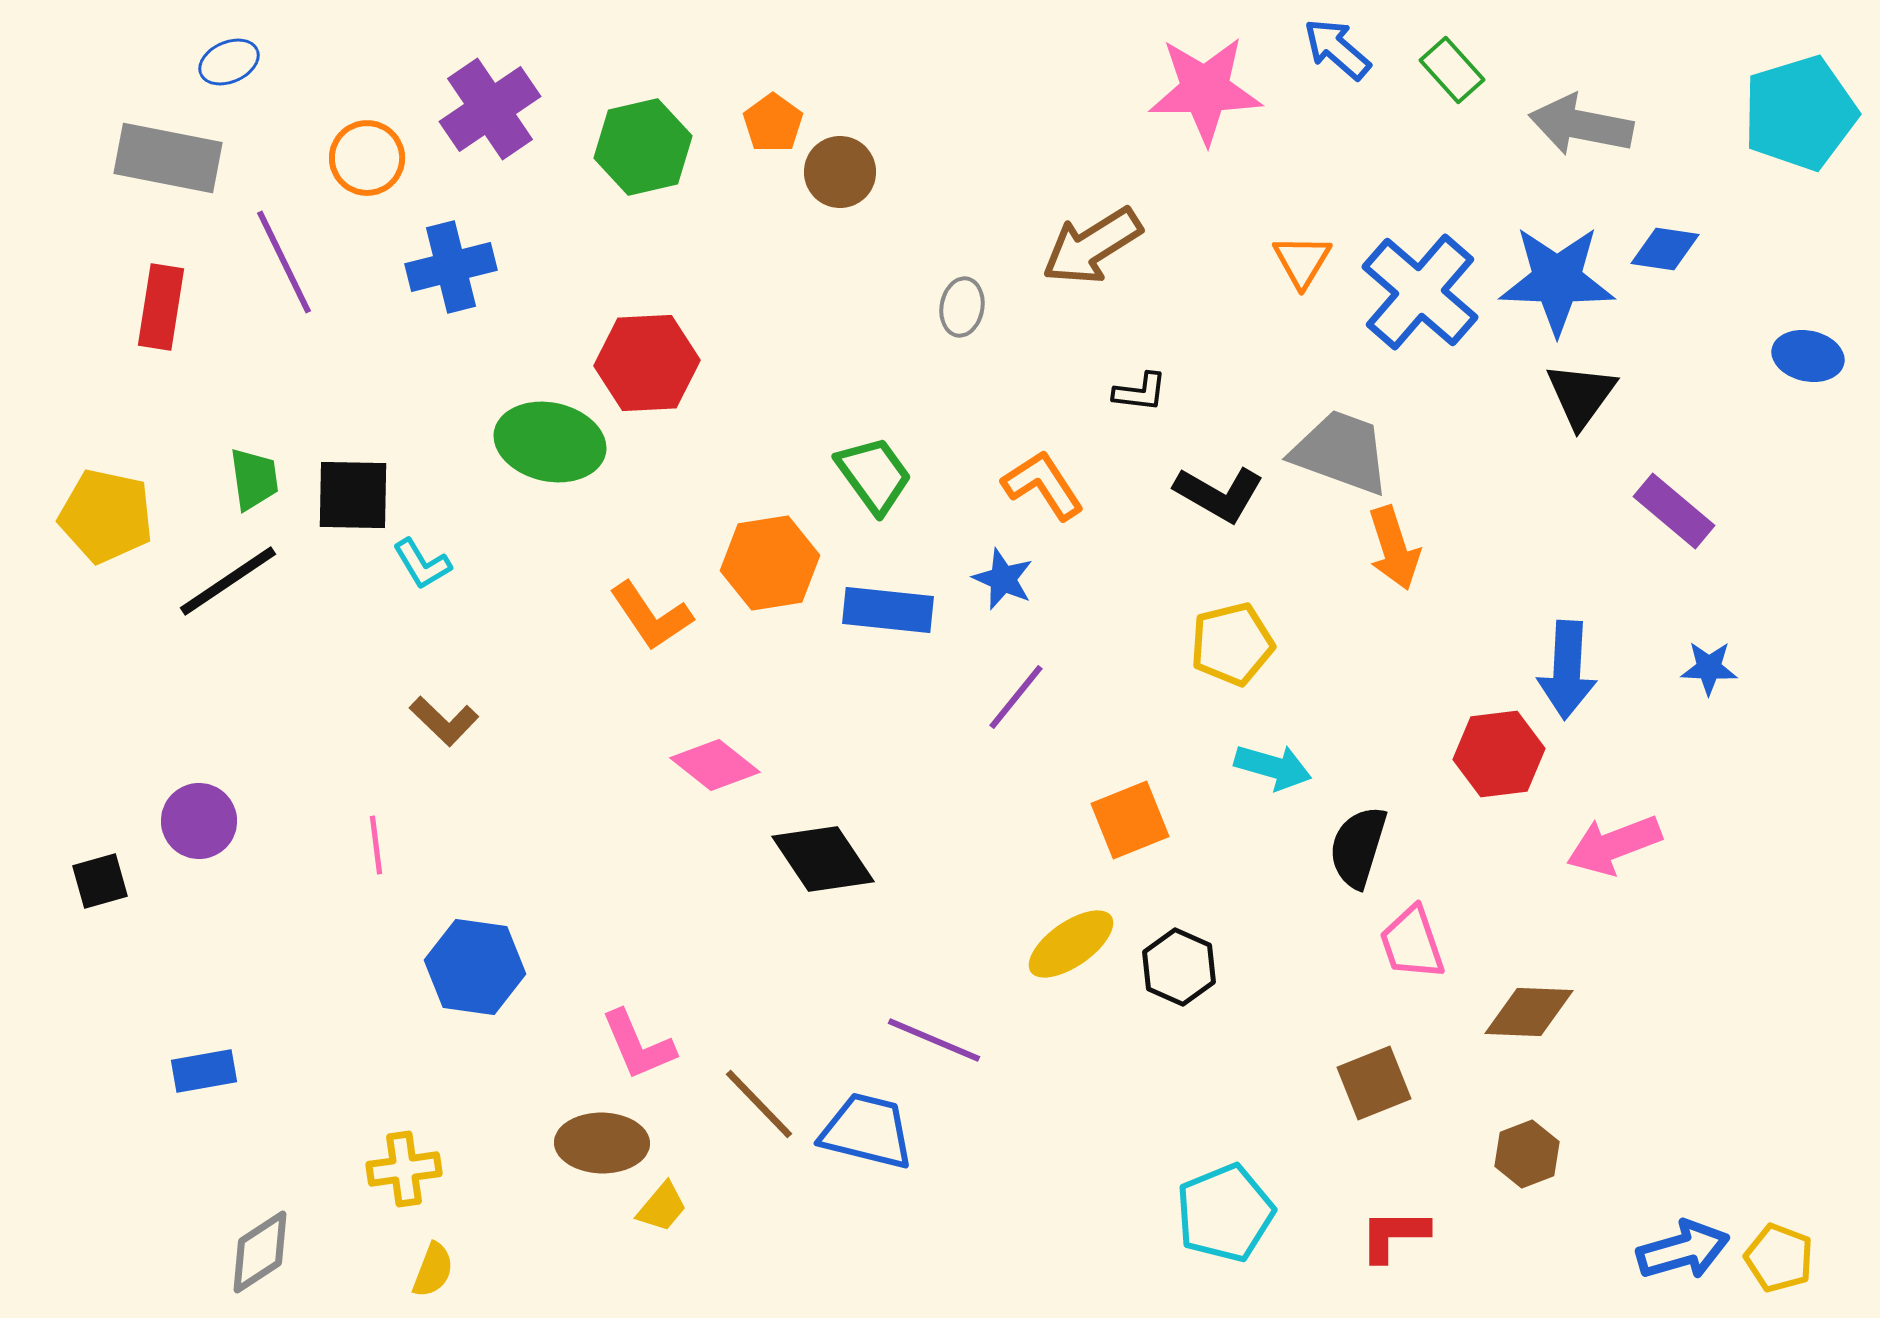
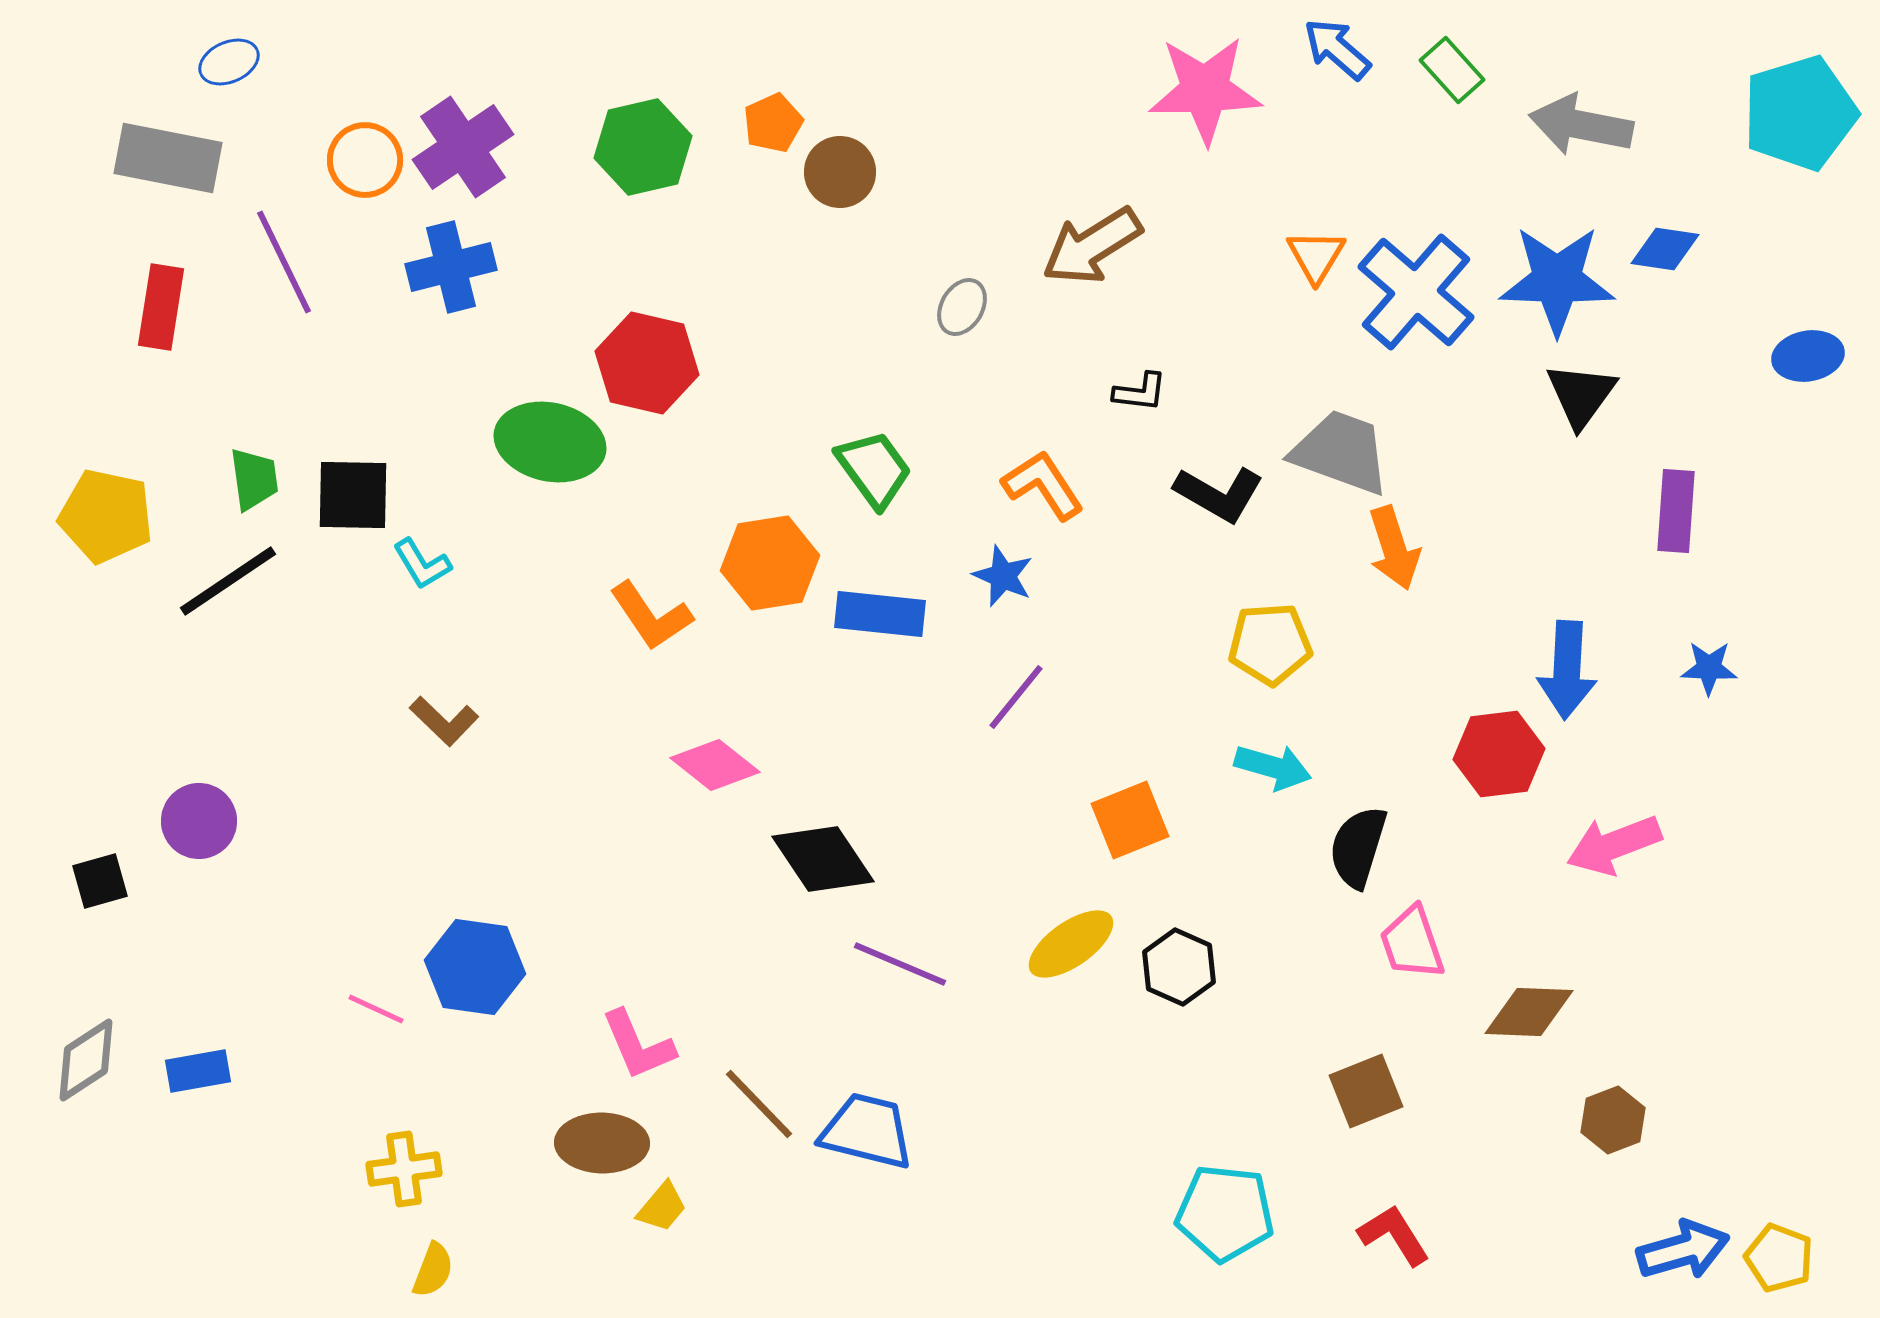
purple cross at (490, 109): moved 27 px left, 38 px down
orange pentagon at (773, 123): rotated 12 degrees clockwise
orange circle at (367, 158): moved 2 px left, 2 px down
orange triangle at (1302, 261): moved 14 px right, 5 px up
blue cross at (1420, 292): moved 4 px left
gray ellipse at (962, 307): rotated 20 degrees clockwise
blue ellipse at (1808, 356): rotated 22 degrees counterclockwise
red hexagon at (647, 363): rotated 16 degrees clockwise
green trapezoid at (874, 475): moved 6 px up
purple rectangle at (1674, 511): moved 2 px right; rotated 54 degrees clockwise
blue star at (1003, 579): moved 3 px up
blue rectangle at (888, 610): moved 8 px left, 4 px down
yellow pentagon at (1232, 644): moved 38 px right; rotated 10 degrees clockwise
pink line at (376, 845): moved 164 px down; rotated 58 degrees counterclockwise
purple line at (934, 1040): moved 34 px left, 76 px up
blue rectangle at (204, 1071): moved 6 px left
brown square at (1374, 1083): moved 8 px left, 8 px down
brown hexagon at (1527, 1154): moved 86 px right, 34 px up
cyan pentagon at (1225, 1213): rotated 28 degrees clockwise
red L-shape at (1394, 1235): rotated 58 degrees clockwise
gray diamond at (260, 1252): moved 174 px left, 192 px up
